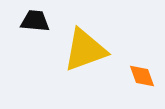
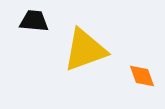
black trapezoid: moved 1 px left
